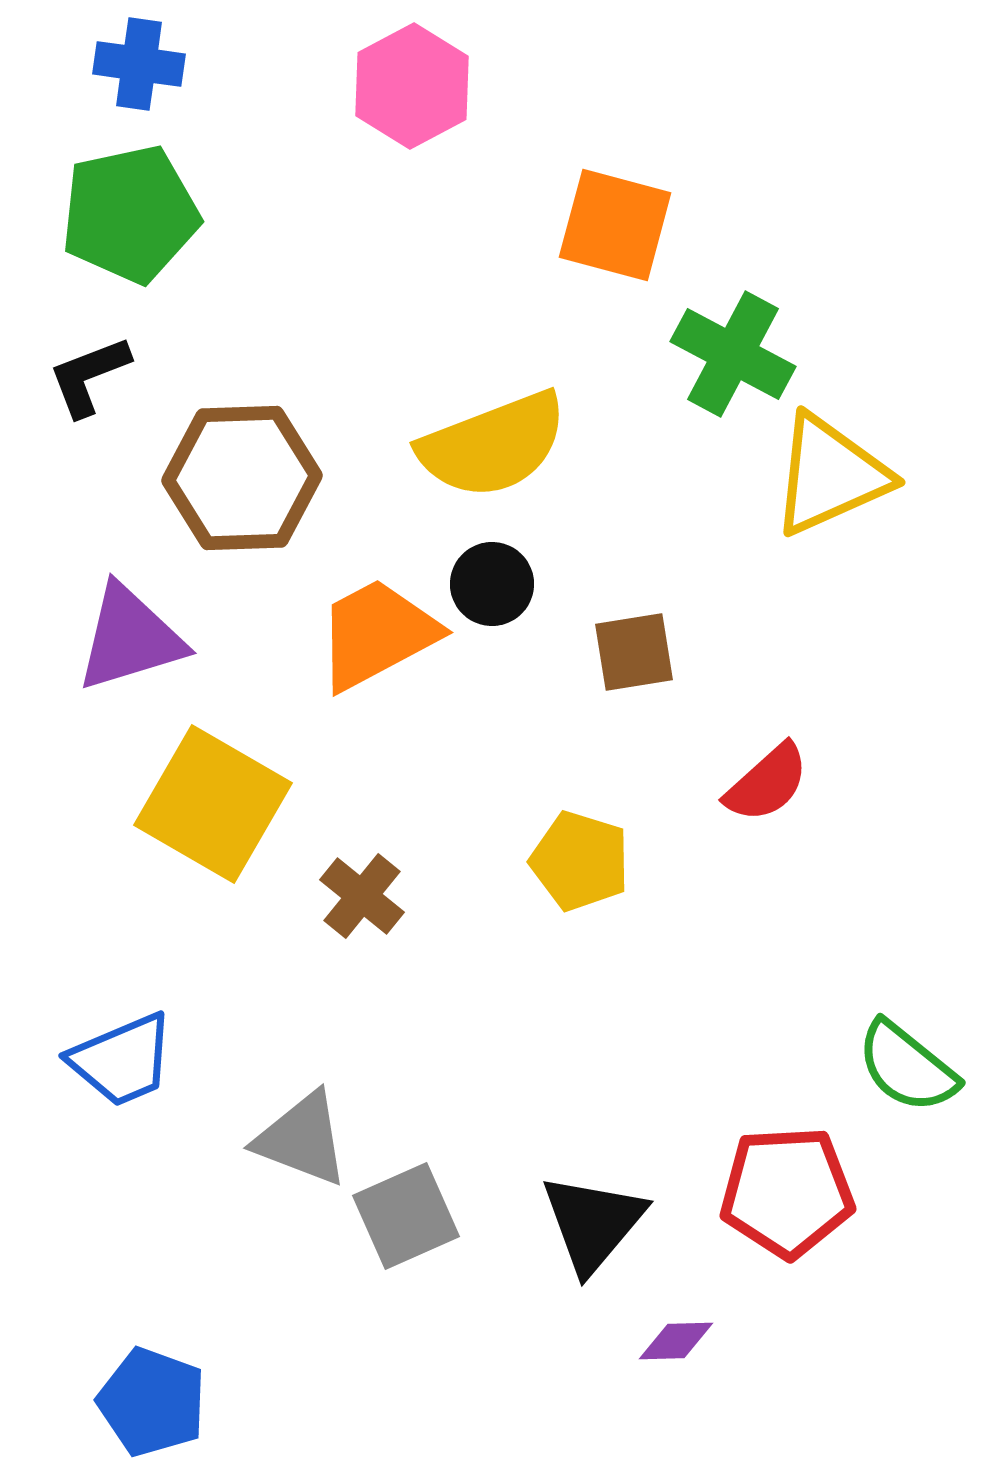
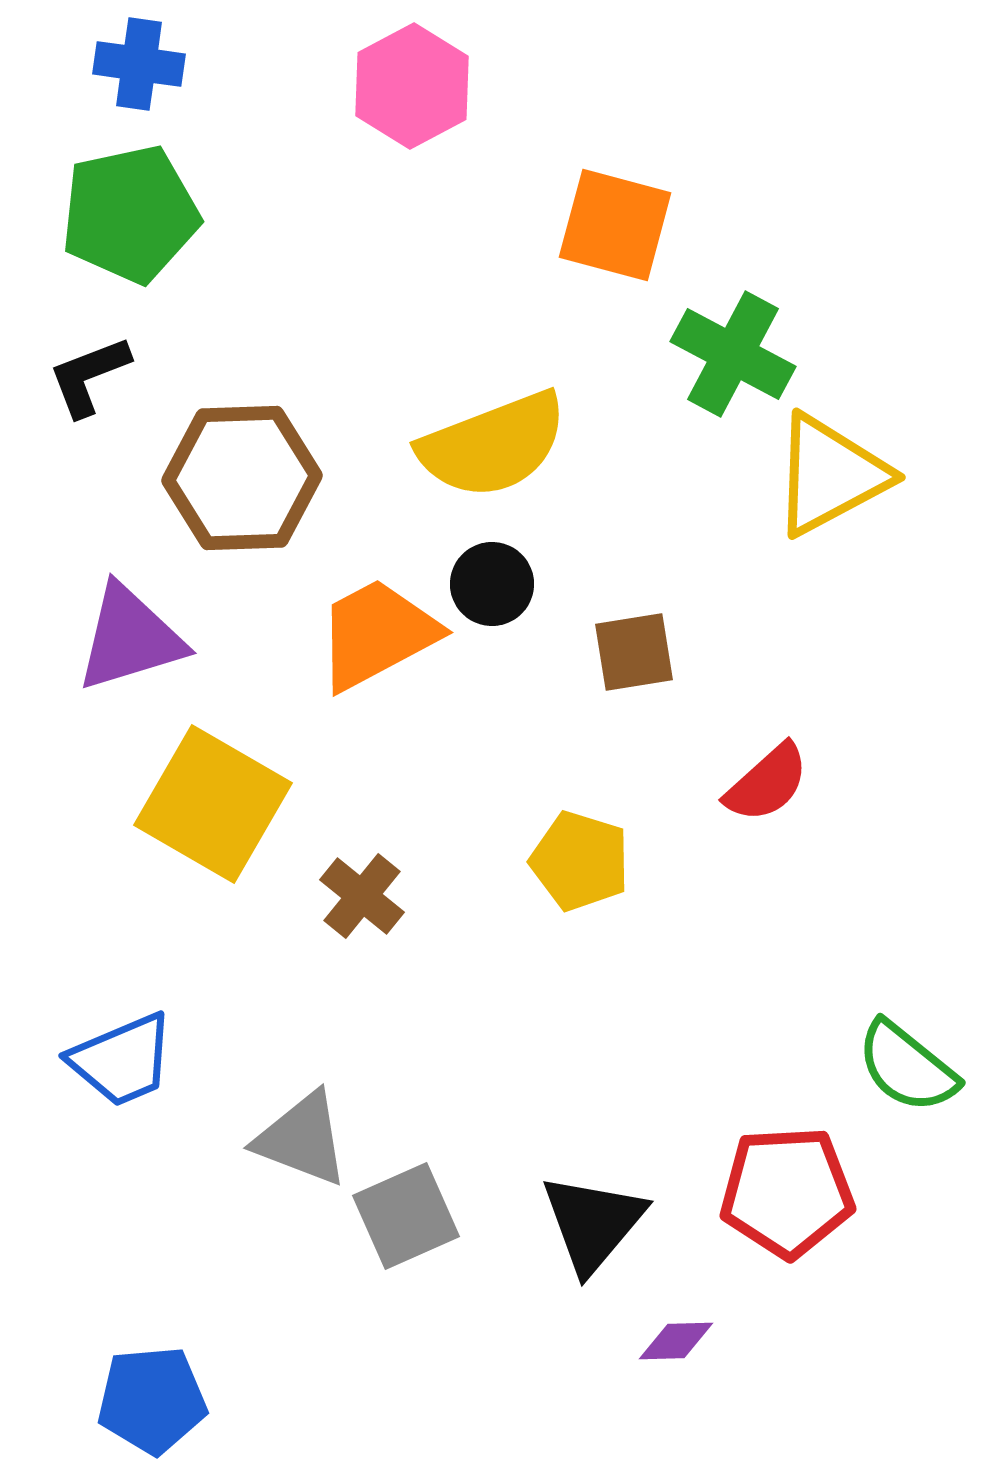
yellow triangle: rotated 4 degrees counterclockwise
blue pentagon: moved 2 px up; rotated 25 degrees counterclockwise
